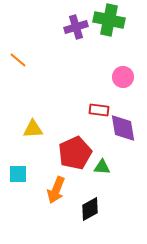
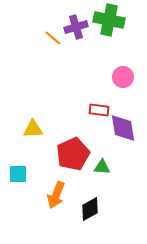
orange line: moved 35 px right, 22 px up
red pentagon: moved 2 px left, 1 px down
orange arrow: moved 5 px down
